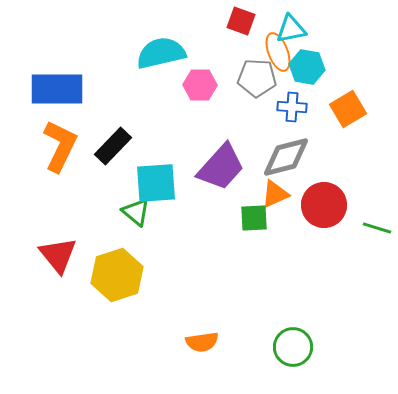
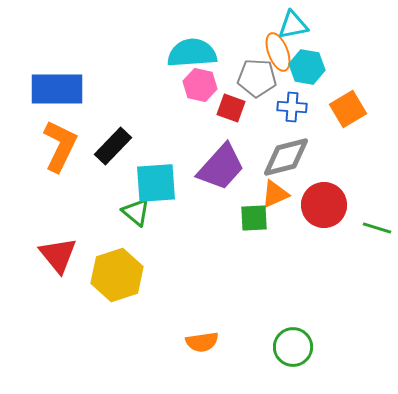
red square: moved 10 px left, 87 px down
cyan triangle: moved 2 px right, 4 px up
cyan semicircle: moved 31 px right; rotated 9 degrees clockwise
pink hexagon: rotated 12 degrees clockwise
